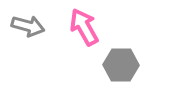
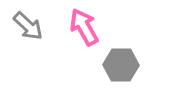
gray arrow: rotated 28 degrees clockwise
